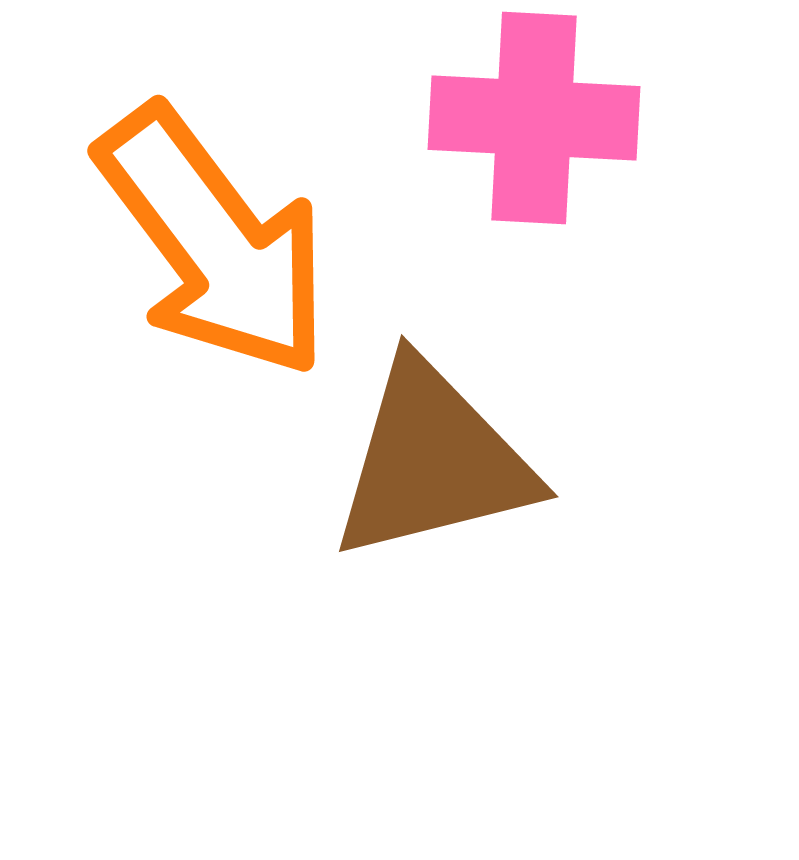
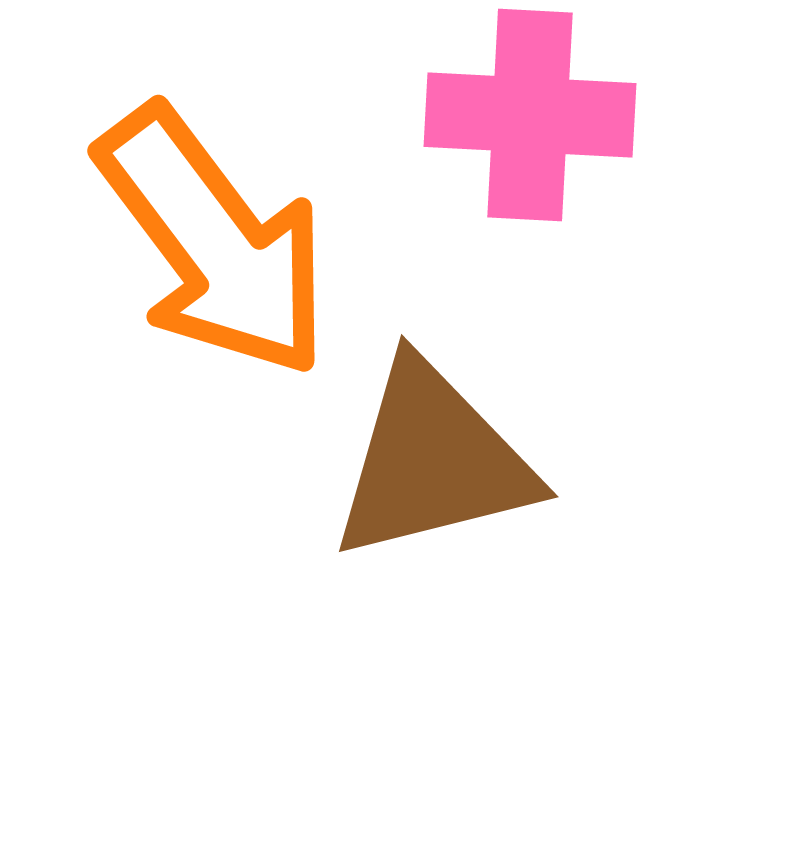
pink cross: moved 4 px left, 3 px up
